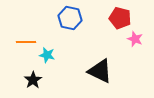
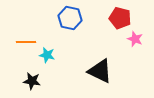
black star: moved 1 px left, 1 px down; rotated 30 degrees counterclockwise
